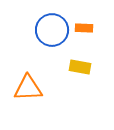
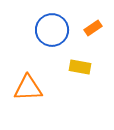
orange rectangle: moved 9 px right; rotated 36 degrees counterclockwise
